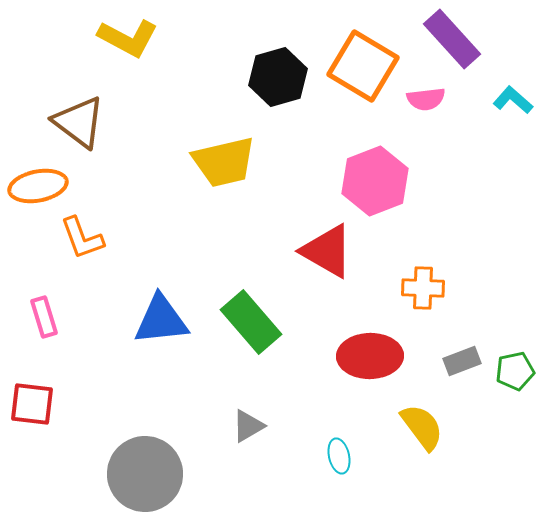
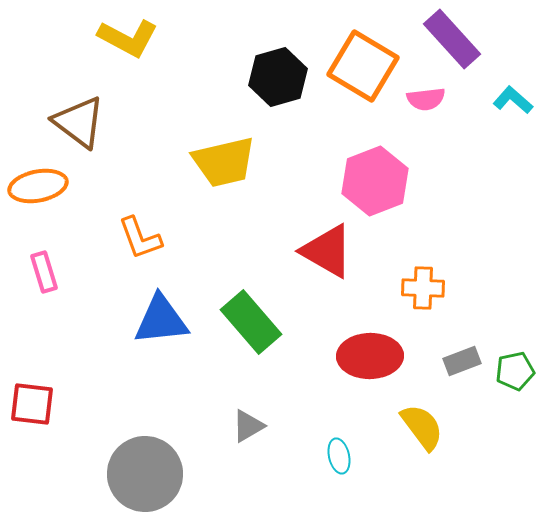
orange L-shape: moved 58 px right
pink rectangle: moved 45 px up
